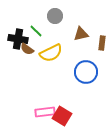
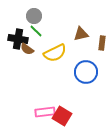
gray circle: moved 21 px left
yellow semicircle: moved 4 px right
